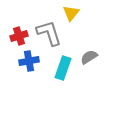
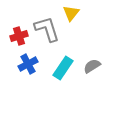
gray L-shape: moved 2 px left, 4 px up
gray semicircle: moved 3 px right, 9 px down
blue cross: moved 1 px left, 3 px down; rotated 18 degrees counterclockwise
cyan rectangle: rotated 15 degrees clockwise
